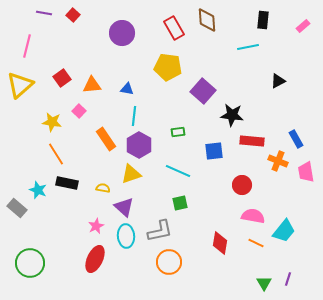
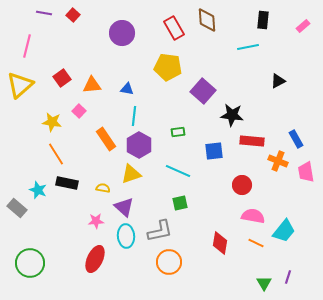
pink star at (96, 226): moved 5 px up; rotated 21 degrees clockwise
purple line at (288, 279): moved 2 px up
